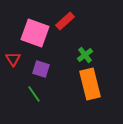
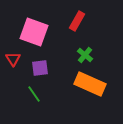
red rectangle: moved 12 px right; rotated 18 degrees counterclockwise
pink square: moved 1 px left, 1 px up
green cross: rotated 14 degrees counterclockwise
purple square: moved 1 px left, 1 px up; rotated 24 degrees counterclockwise
orange rectangle: rotated 52 degrees counterclockwise
